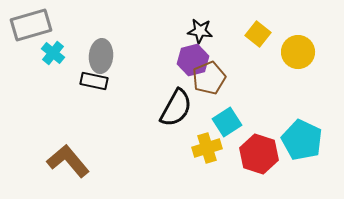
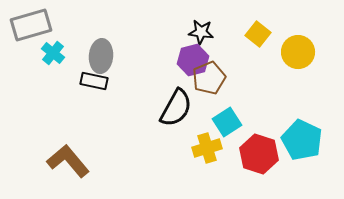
black star: moved 1 px right, 1 px down
